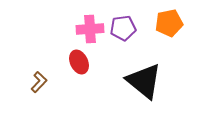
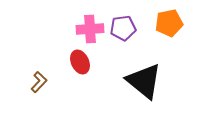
red ellipse: moved 1 px right
